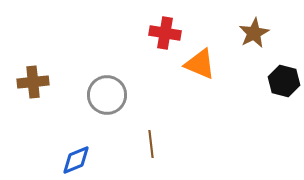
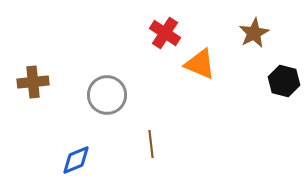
red cross: rotated 24 degrees clockwise
